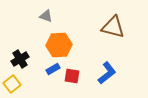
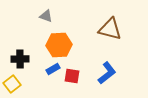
brown triangle: moved 3 px left, 2 px down
black cross: rotated 30 degrees clockwise
